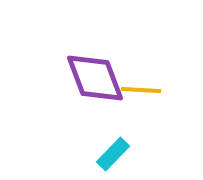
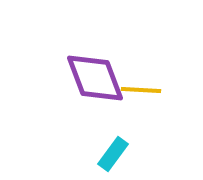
cyan rectangle: rotated 8 degrees counterclockwise
